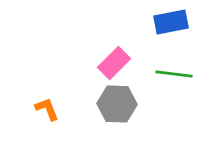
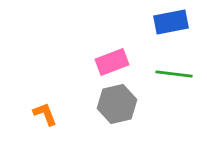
pink rectangle: moved 2 px left, 1 px up; rotated 24 degrees clockwise
gray hexagon: rotated 15 degrees counterclockwise
orange L-shape: moved 2 px left, 5 px down
